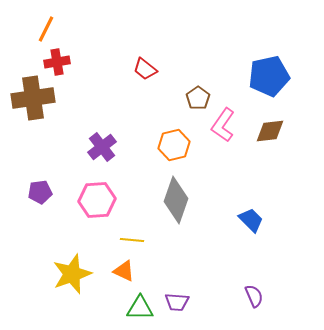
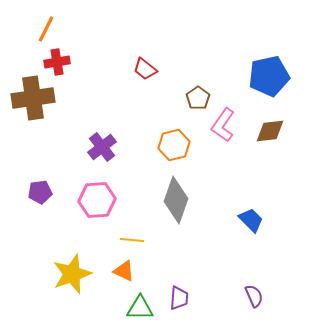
purple trapezoid: moved 2 px right, 4 px up; rotated 90 degrees counterclockwise
